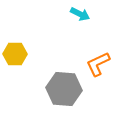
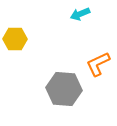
cyan arrow: rotated 132 degrees clockwise
yellow hexagon: moved 15 px up
